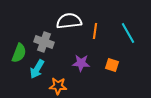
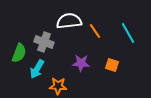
orange line: rotated 42 degrees counterclockwise
